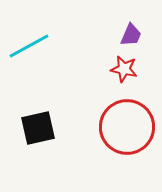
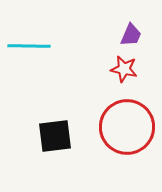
cyan line: rotated 30 degrees clockwise
black square: moved 17 px right, 8 px down; rotated 6 degrees clockwise
